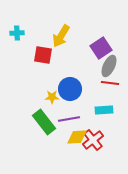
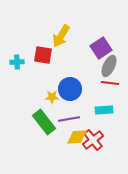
cyan cross: moved 29 px down
